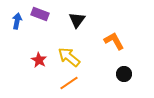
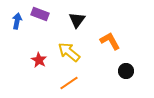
orange L-shape: moved 4 px left
yellow arrow: moved 5 px up
black circle: moved 2 px right, 3 px up
